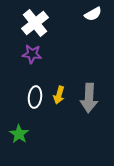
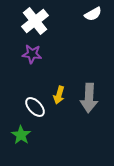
white cross: moved 2 px up
white ellipse: moved 10 px down; rotated 50 degrees counterclockwise
green star: moved 2 px right, 1 px down
